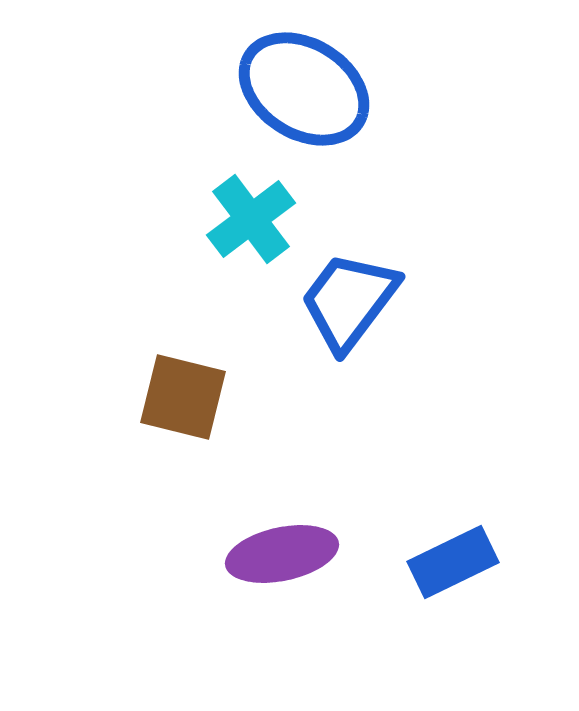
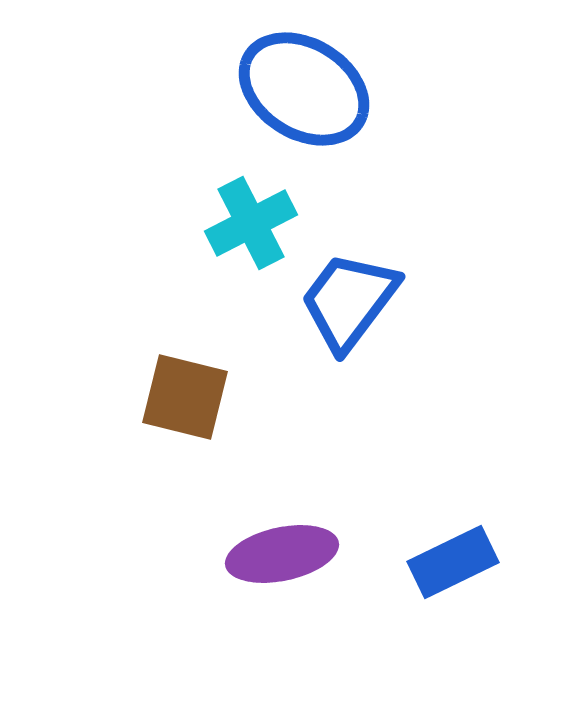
cyan cross: moved 4 px down; rotated 10 degrees clockwise
brown square: moved 2 px right
